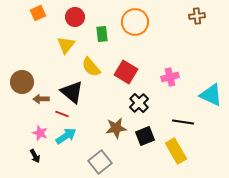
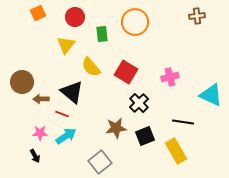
pink star: rotated 21 degrees counterclockwise
